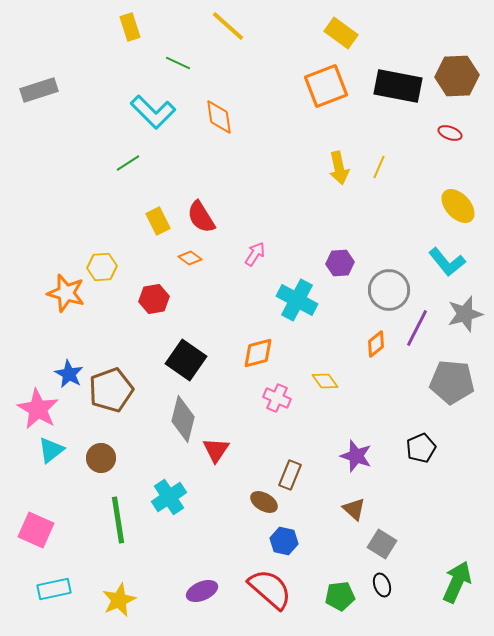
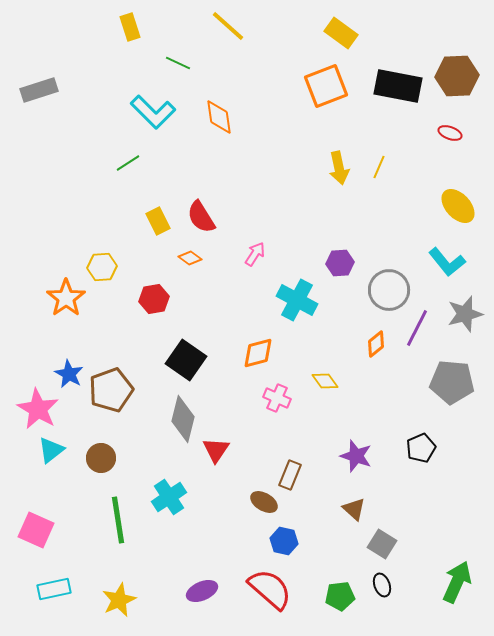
orange star at (66, 293): moved 5 px down; rotated 21 degrees clockwise
